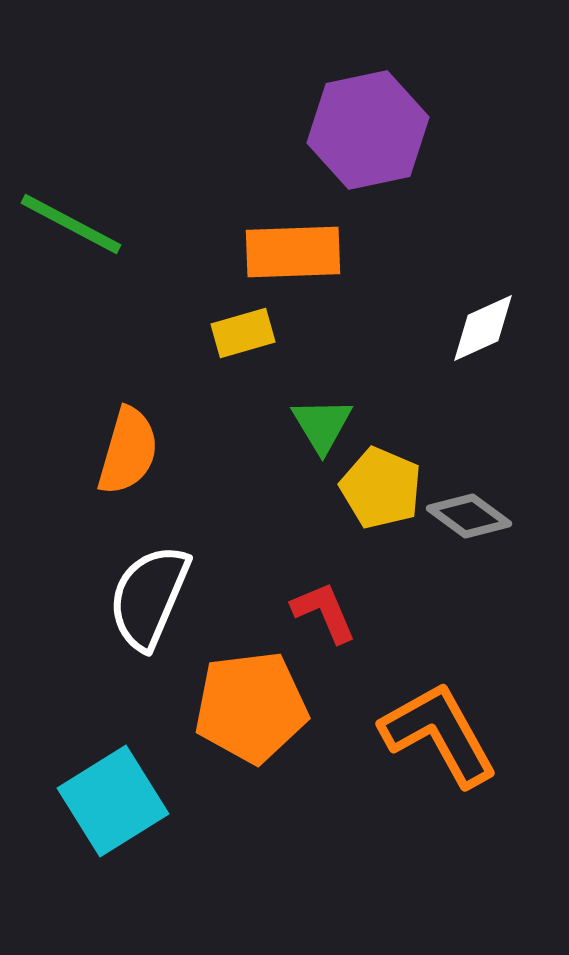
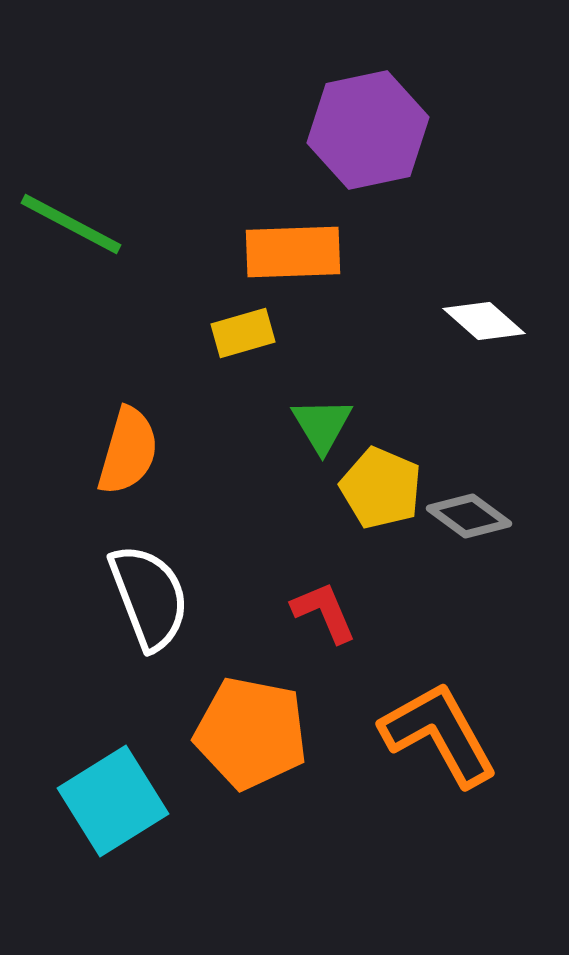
white diamond: moved 1 px right, 7 px up; rotated 66 degrees clockwise
white semicircle: rotated 136 degrees clockwise
orange pentagon: moved 26 px down; rotated 18 degrees clockwise
